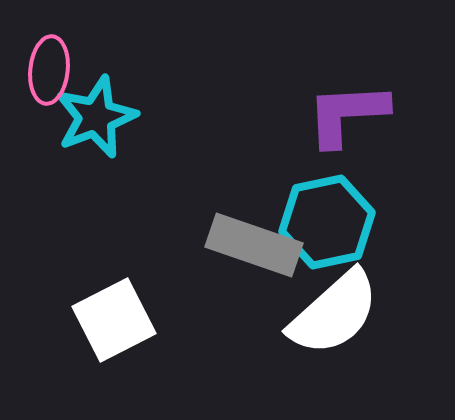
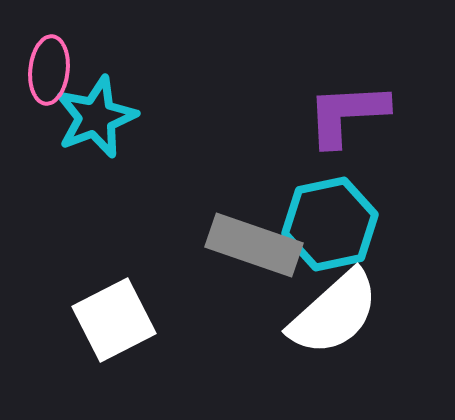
cyan hexagon: moved 3 px right, 2 px down
